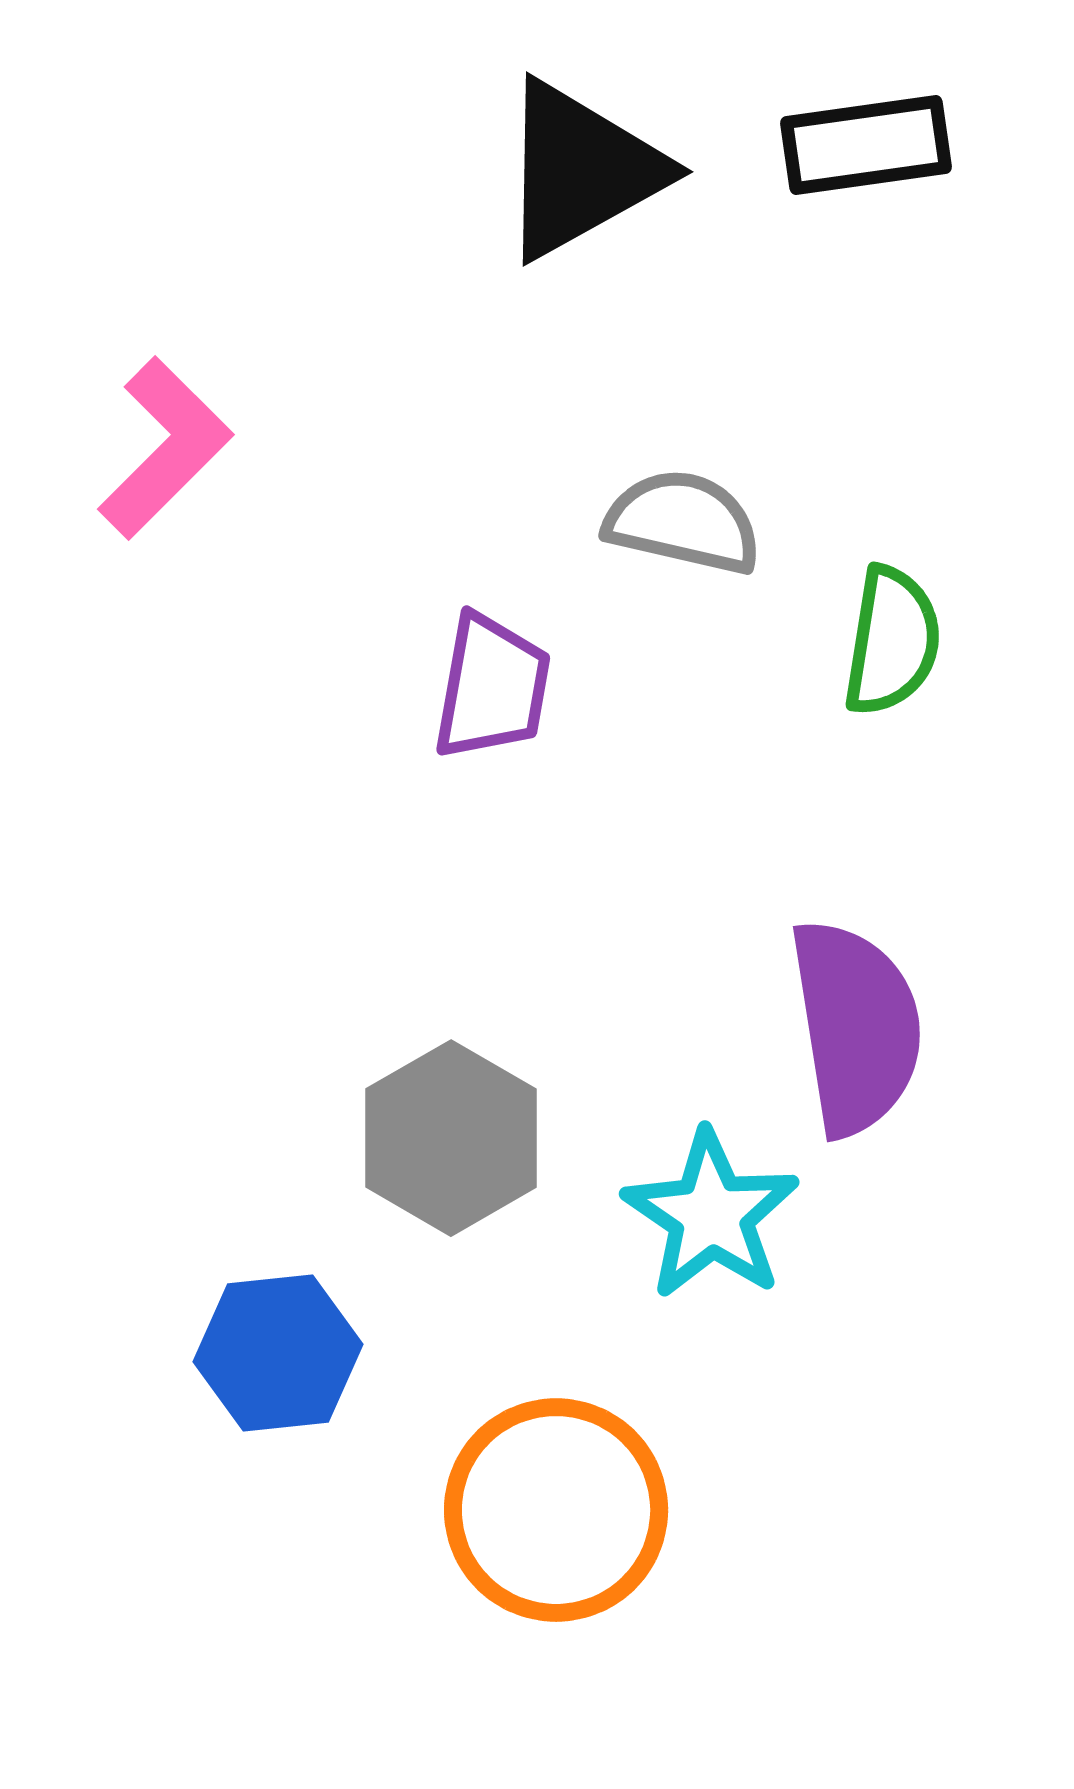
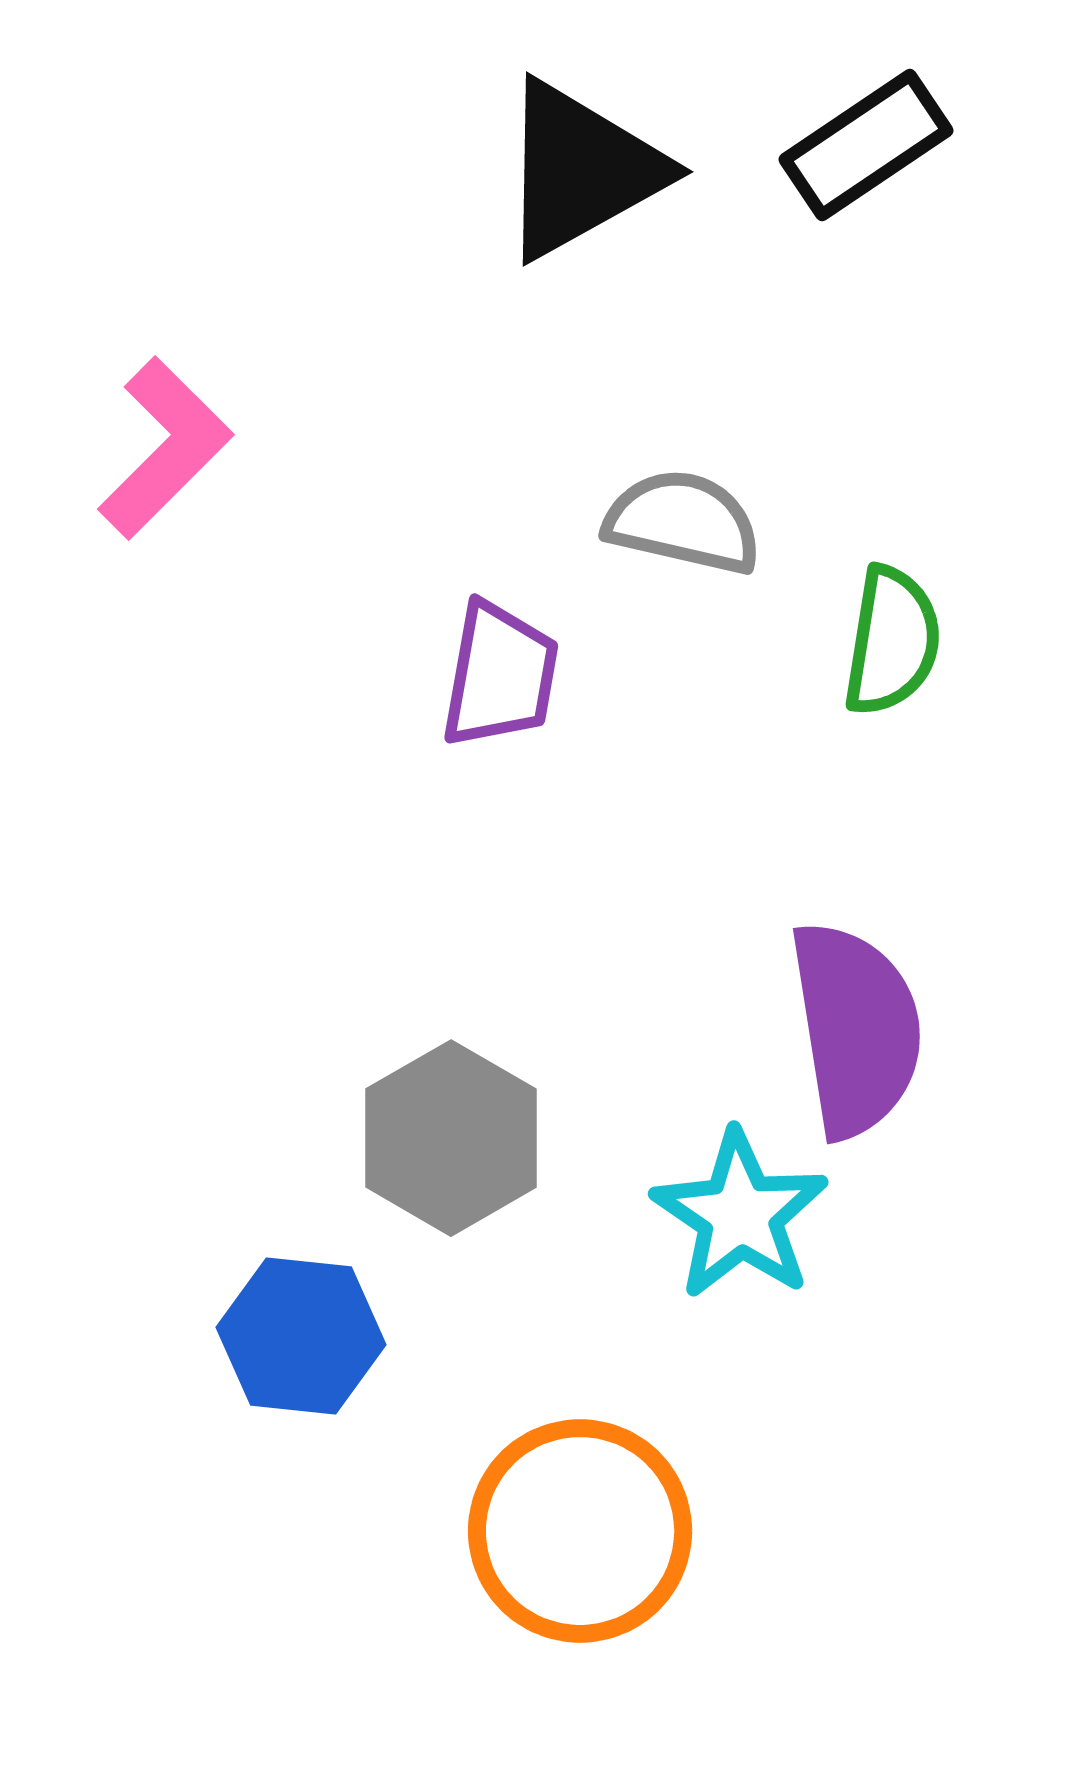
black rectangle: rotated 26 degrees counterclockwise
purple trapezoid: moved 8 px right, 12 px up
purple semicircle: moved 2 px down
cyan star: moved 29 px right
blue hexagon: moved 23 px right, 17 px up; rotated 12 degrees clockwise
orange circle: moved 24 px right, 21 px down
